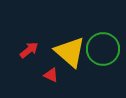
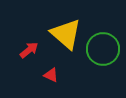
yellow triangle: moved 4 px left, 18 px up
